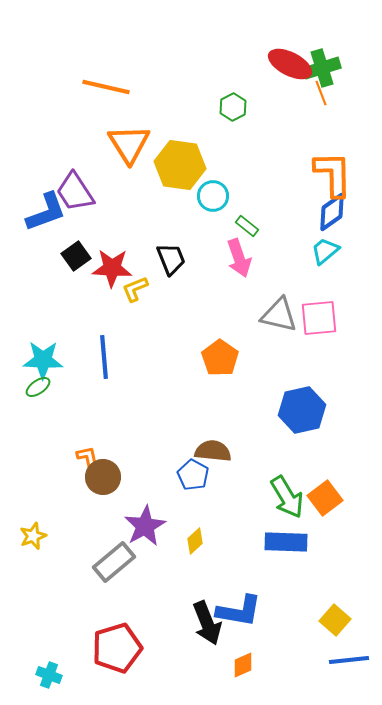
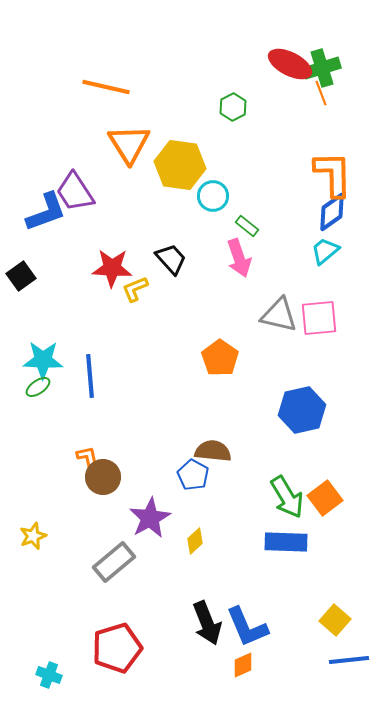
black square at (76, 256): moved 55 px left, 20 px down
black trapezoid at (171, 259): rotated 20 degrees counterclockwise
blue line at (104, 357): moved 14 px left, 19 px down
purple star at (145, 526): moved 5 px right, 8 px up
blue L-shape at (239, 611): moved 8 px right, 16 px down; rotated 57 degrees clockwise
